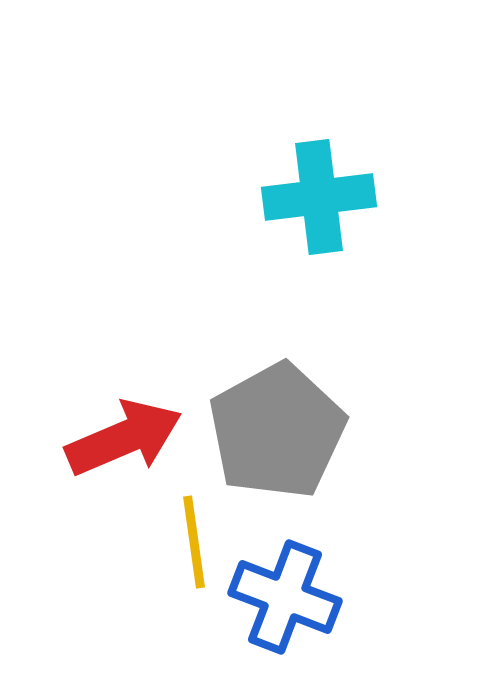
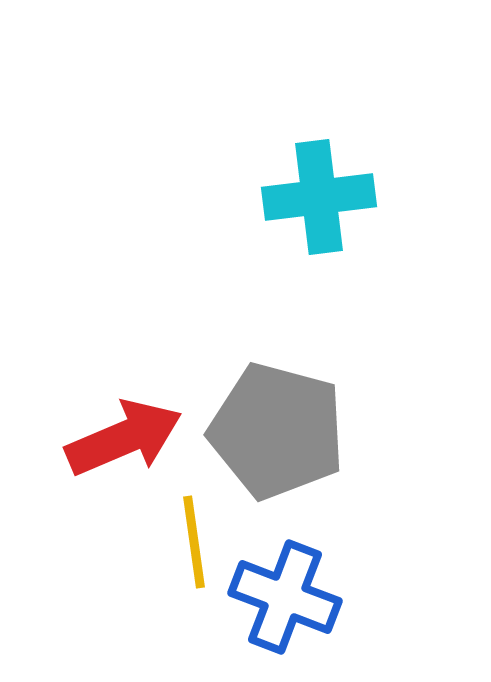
gray pentagon: rotated 28 degrees counterclockwise
